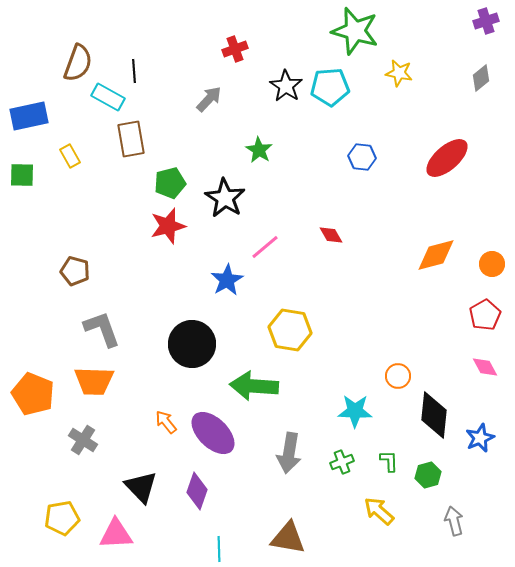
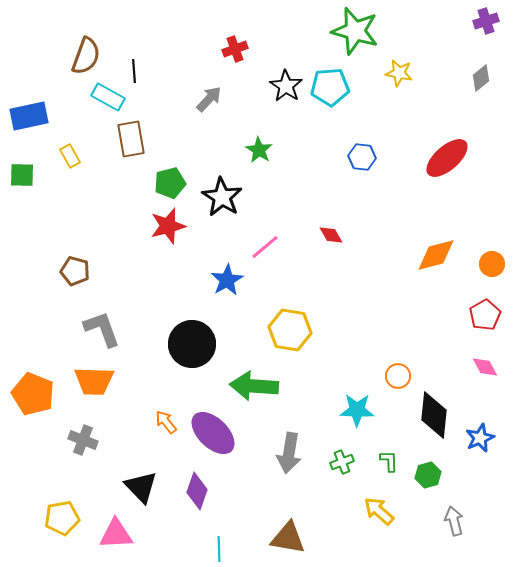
brown semicircle at (78, 63): moved 8 px right, 7 px up
black star at (225, 198): moved 3 px left, 1 px up
cyan star at (355, 411): moved 2 px right, 1 px up
gray cross at (83, 440): rotated 12 degrees counterclockwise
